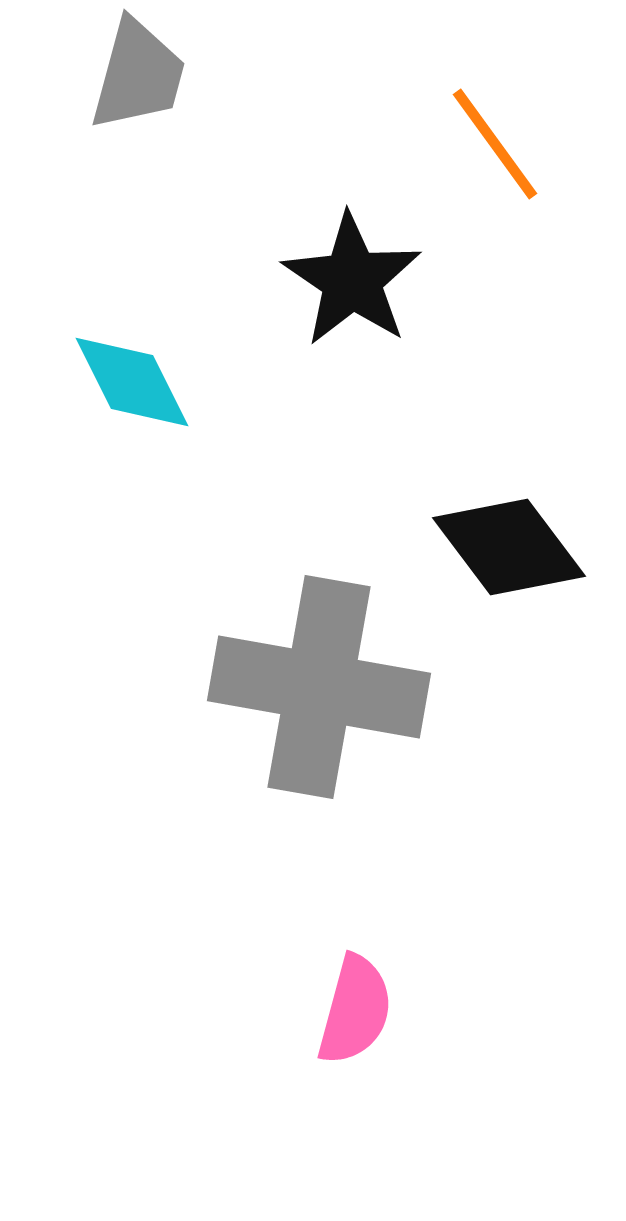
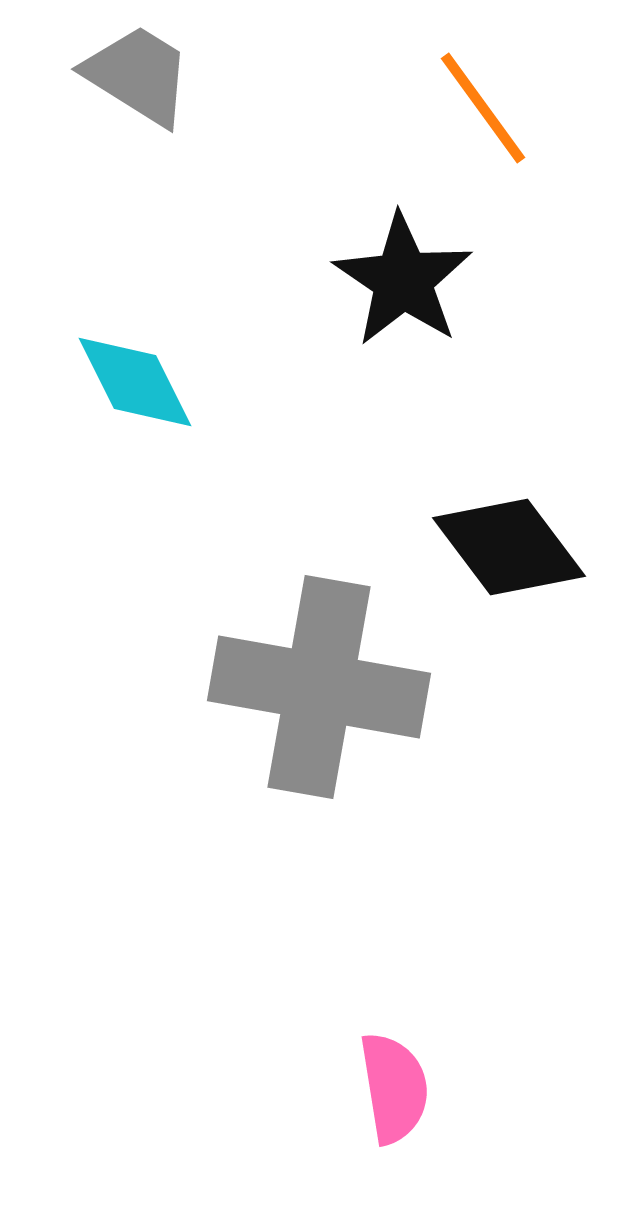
gray trapezoid: rotated 73 degrees counterclockwise
orange line: moved 12 px left, 36 px up
black star: moved 51 px right
cyan diamond: moved 3 px right
pink semicircle: moved 39 px right, 78 px down; rotated 24 degrees counterclockwise
